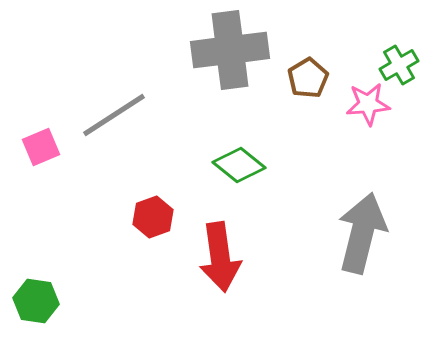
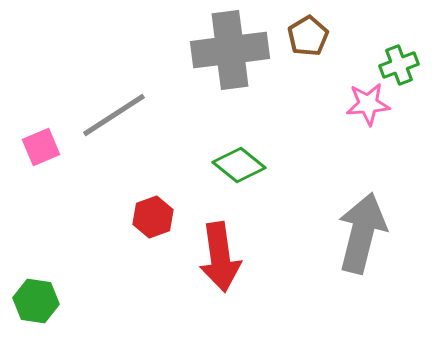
green cross: rotated 9 degrees clockwise
brown pentagon: moved 42 px up
